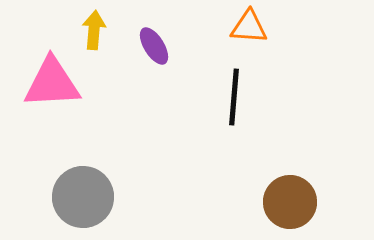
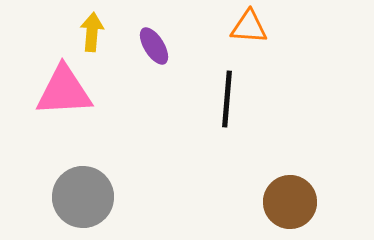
yellow arrow: moved 2 px left, 2 px down
pink triangle: moved 12 px right, 8 px down
black line: moved 7 px left, 2 px down
